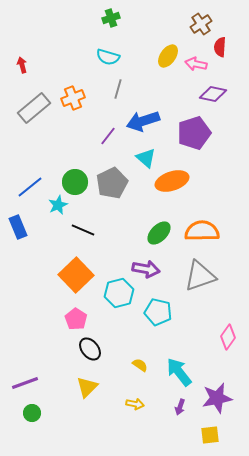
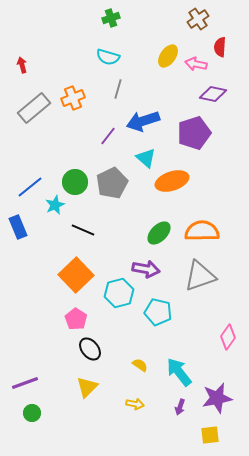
brown cross at (201, 24): moved 3 px left, 5 px up
cyan star at (58, 205): moved 3 px left
